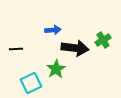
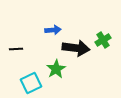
black arrow: moved 1 px right
